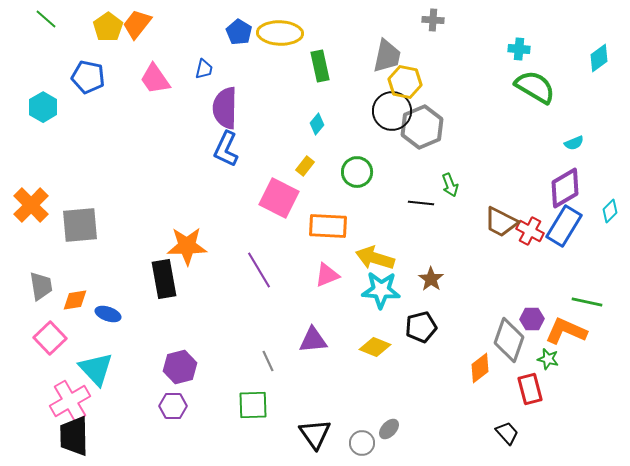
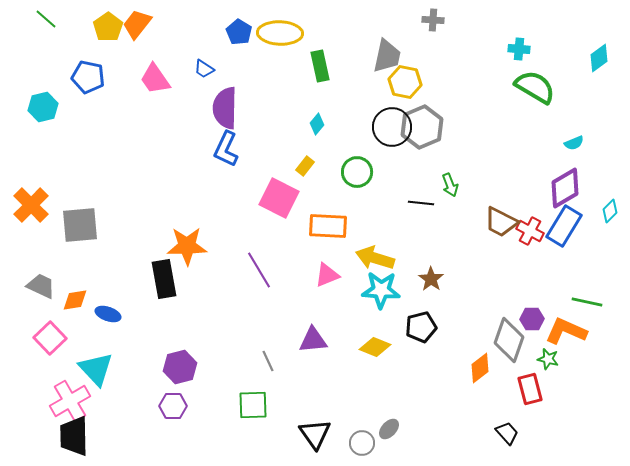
blue trapezoid at (204, 69): rotated 110 degrees clockwise
cyan hexagon at (43, 107): rotated 16 degrees clockwise
black circle at (392, 111): moved 16 px down
gray trapezoid at (41, 286): rotated 56 degrees counterclockwise
